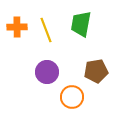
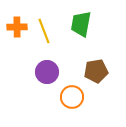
yellow line: moved 2 px left, 1 px down
